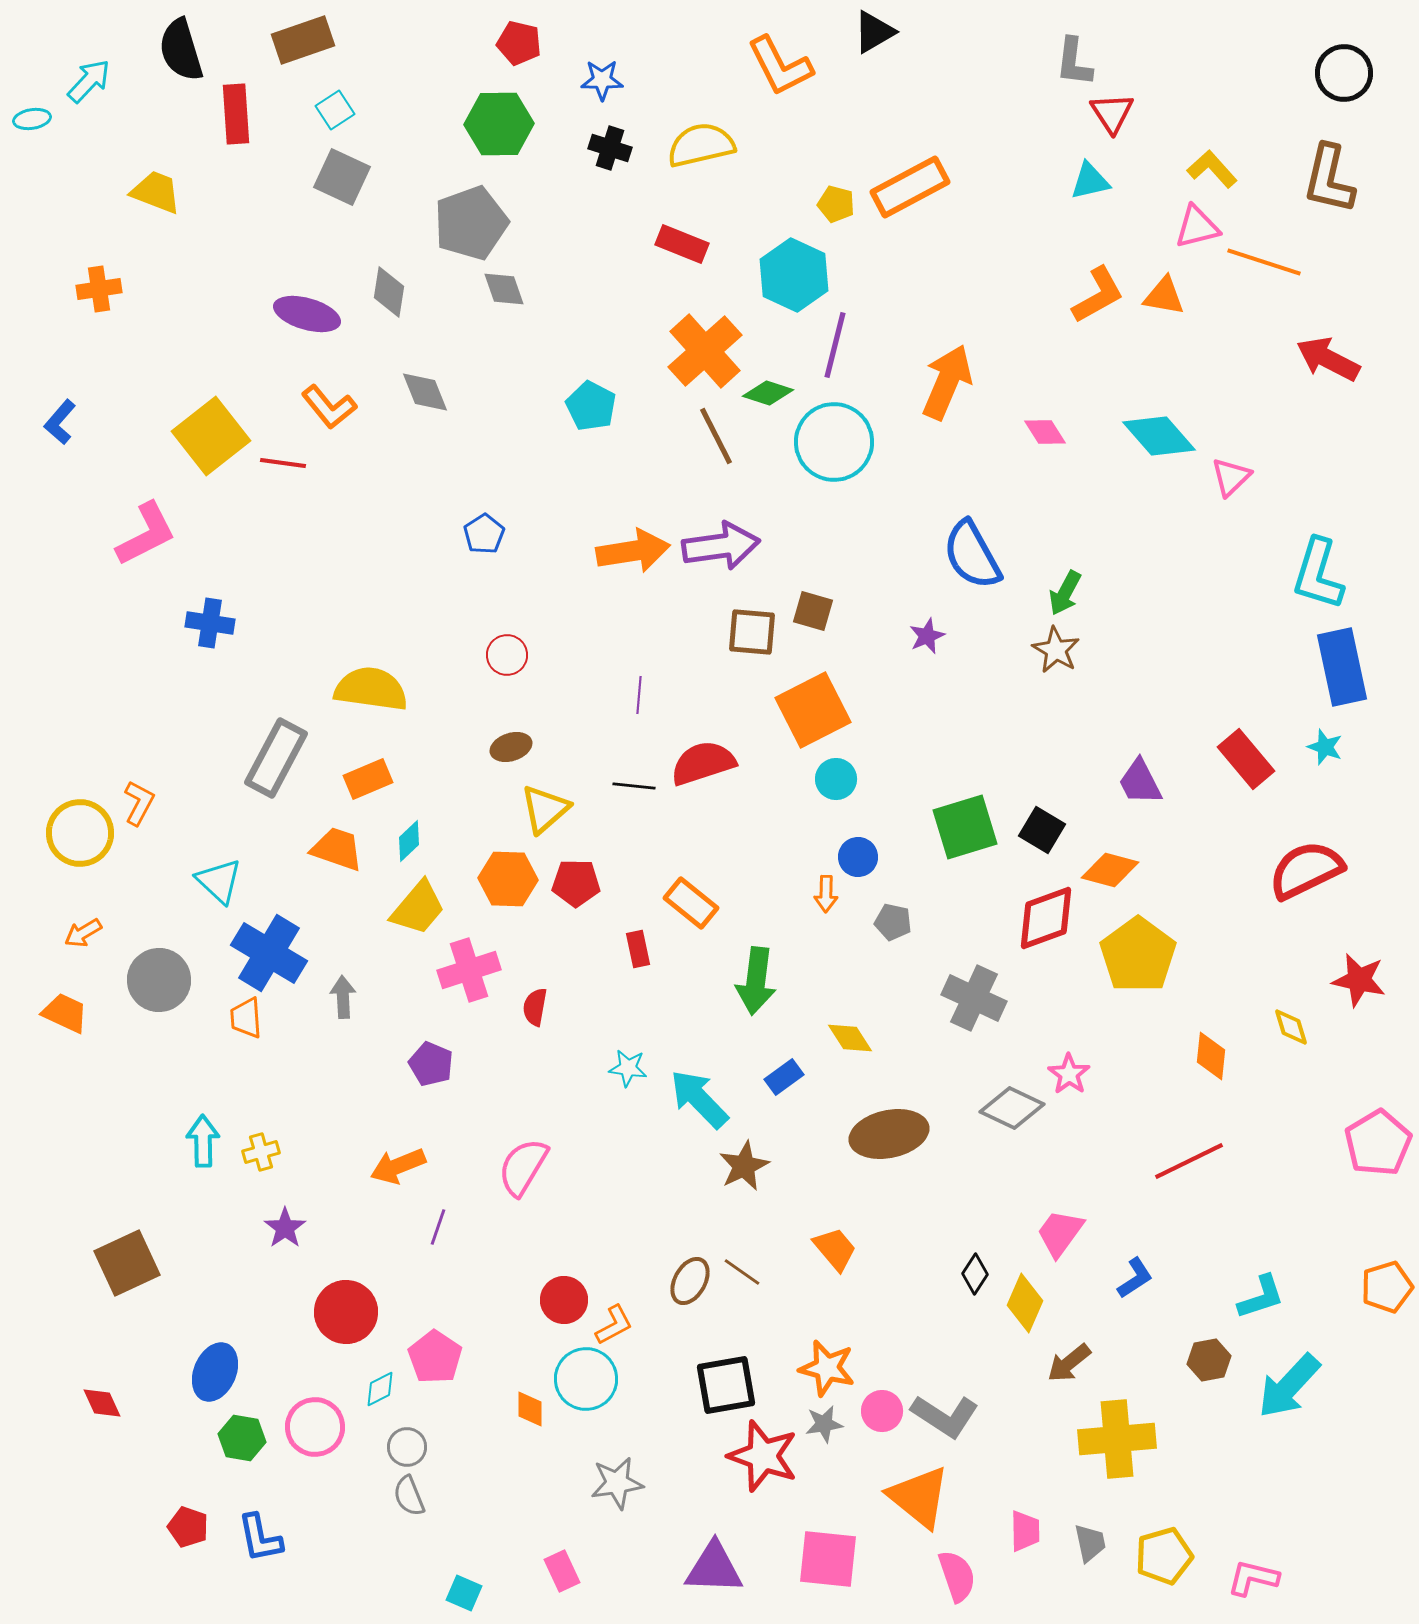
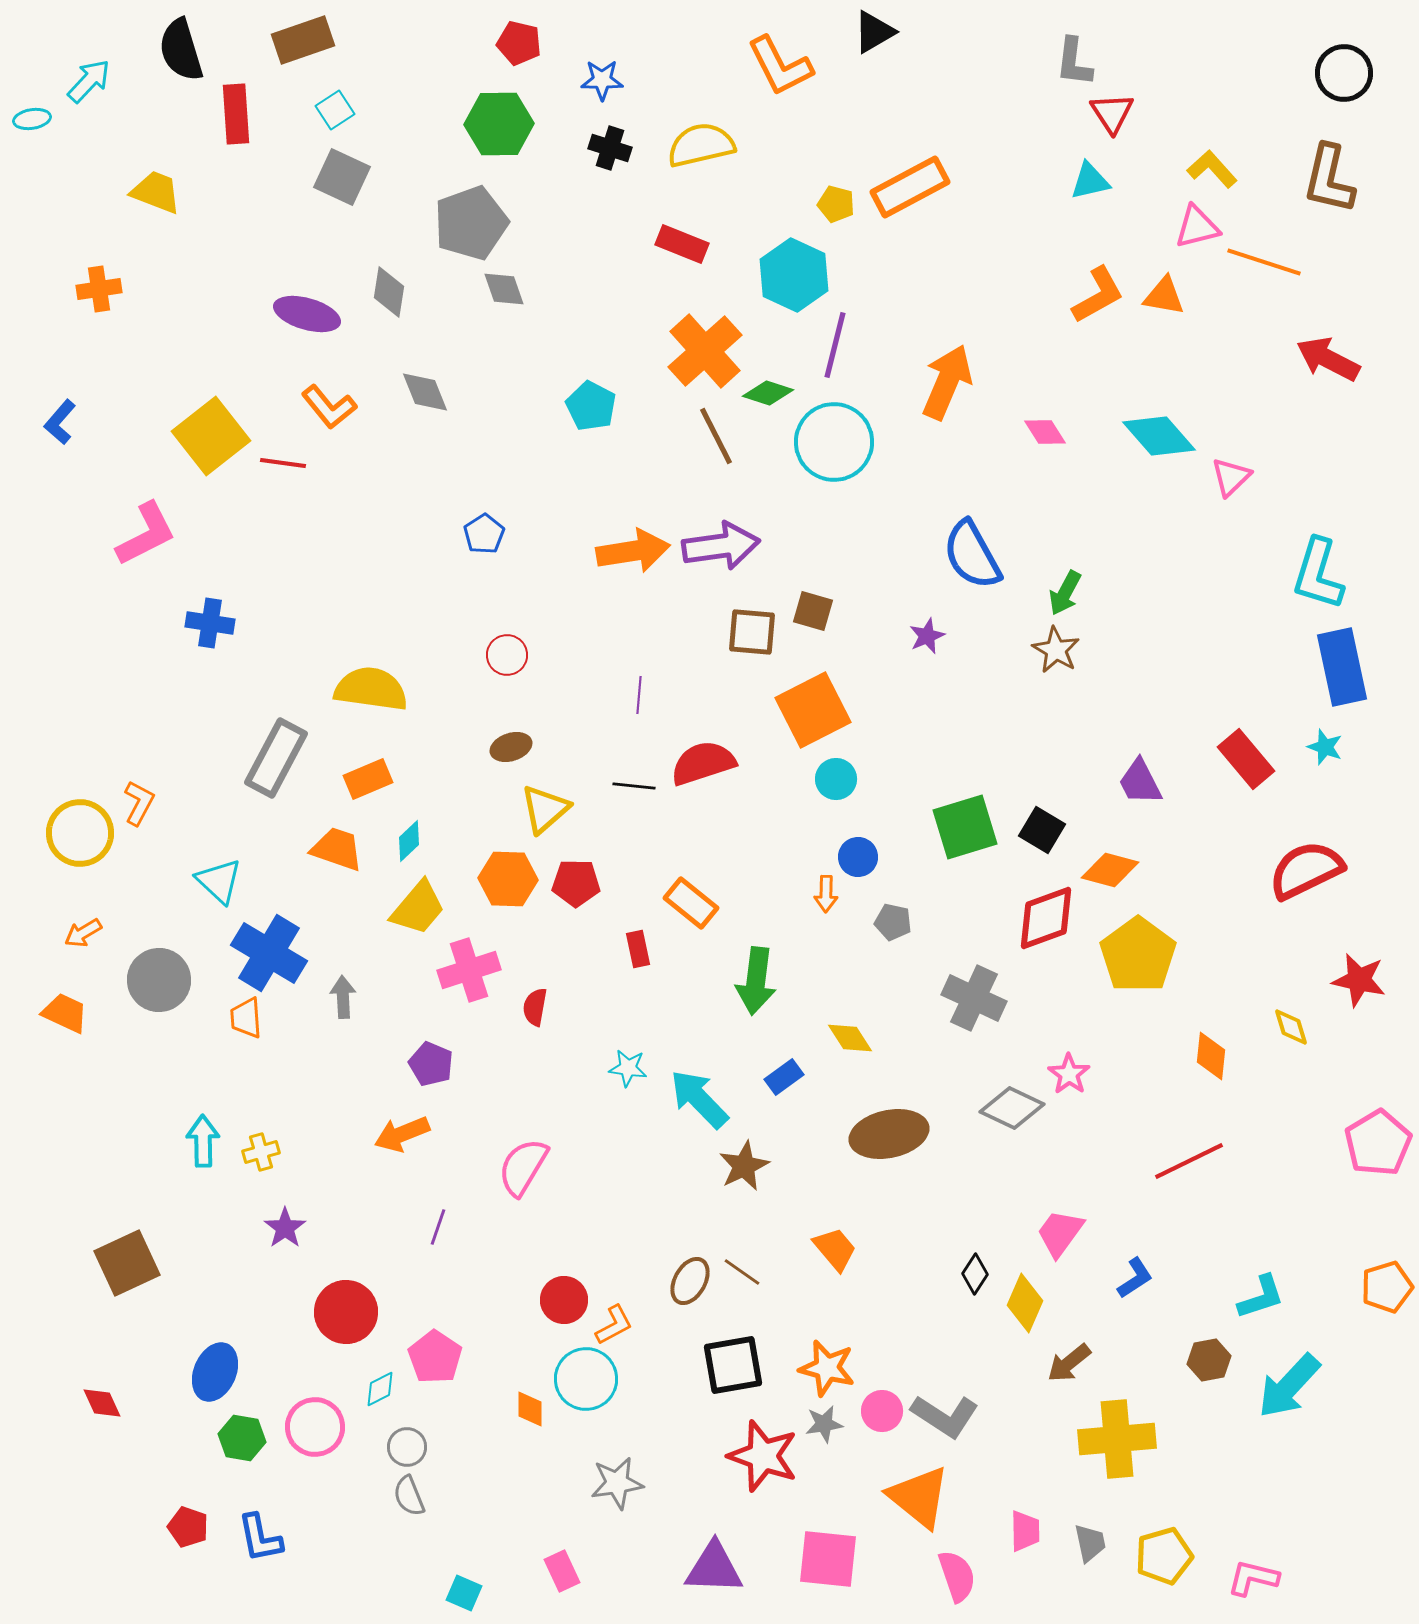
orange arrow at (398, 1166): moved 4 px right, 32 px up
black square at (726, 1385): moved 7 px right, 20 px up
